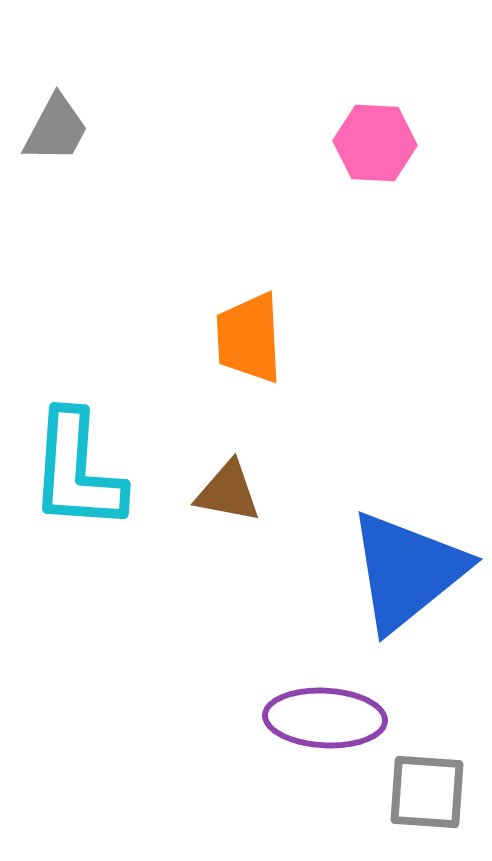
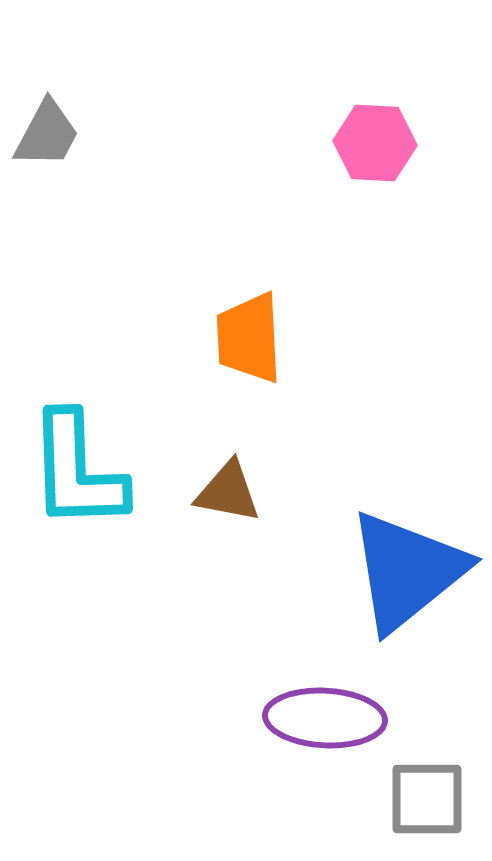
gray trapezoid: moved 9 px left, 5 px down
cyan L-shape: rotated 6 degrees counterclockwise
gray square: moved 7 px down; rotated 4 degrees counterclockwise
